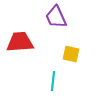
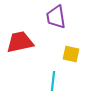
purple trapezoid: rotated 15 degrees clockwise
red trapezoid: rotated 8 degrees counterclockwise
